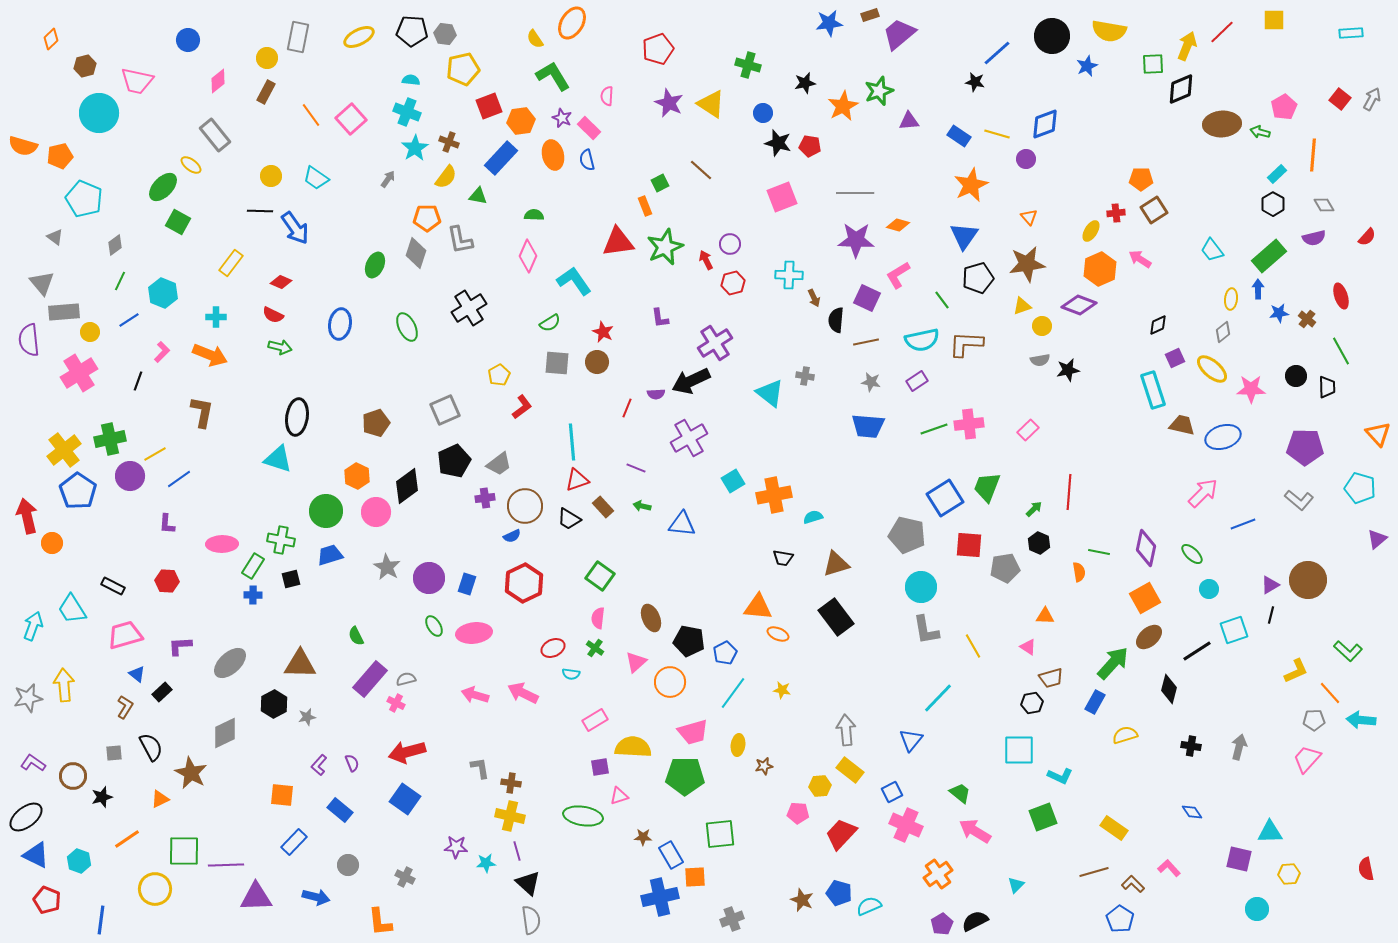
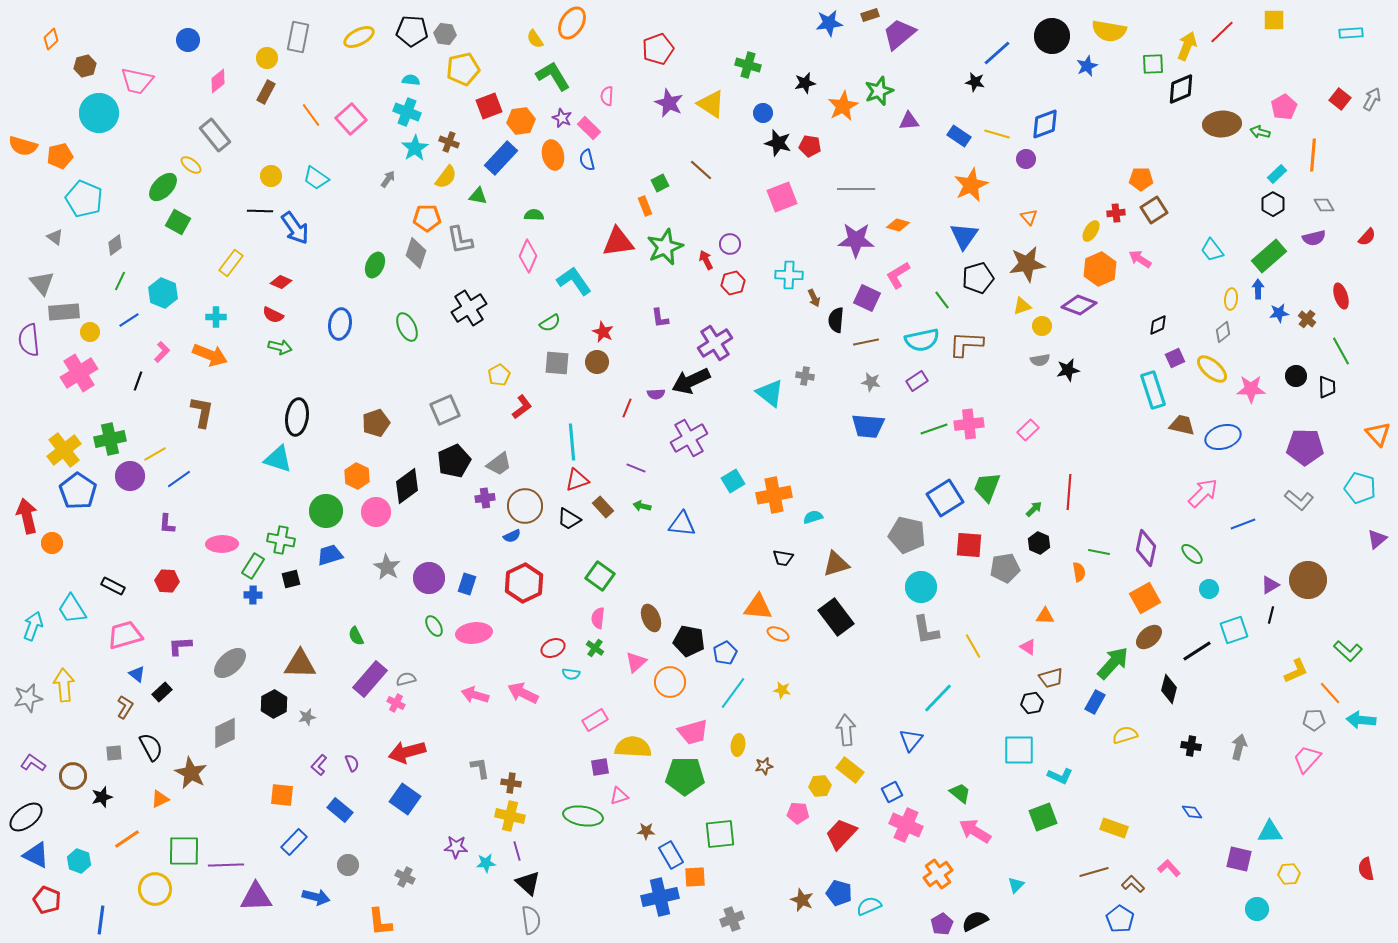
gray line at (855, 193): moved 1 px right, 4 px up
yellow rectangle at (1114, 828): rotated 16 degrees counterclockwise
brown star at (643, 837): moved 3 px right, 6 px up
